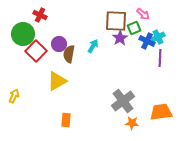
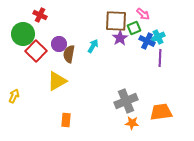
gray cross: moved 3 px right; rotated 15 degrees clockwise
